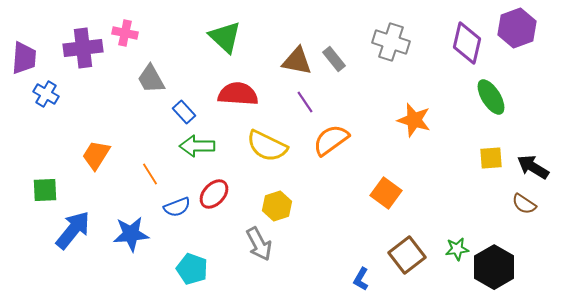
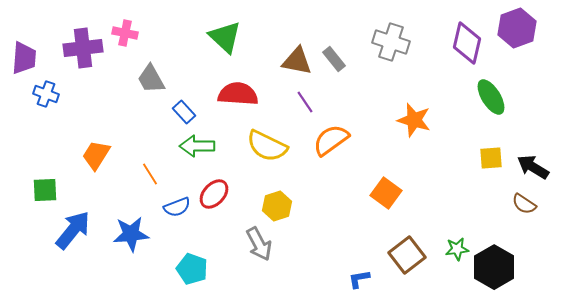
blue cross: rotated 10 degrees counterclockwise
blue L-shape: moved 2 px left; rotated 50 degrees clockwise
